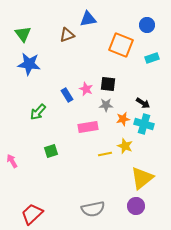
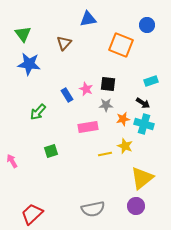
brown triangle: moved 3 px left, 8 px down; rotated 28 degrees counterclockwise
cyan rectangle: moved 1 px left, 23 px down
